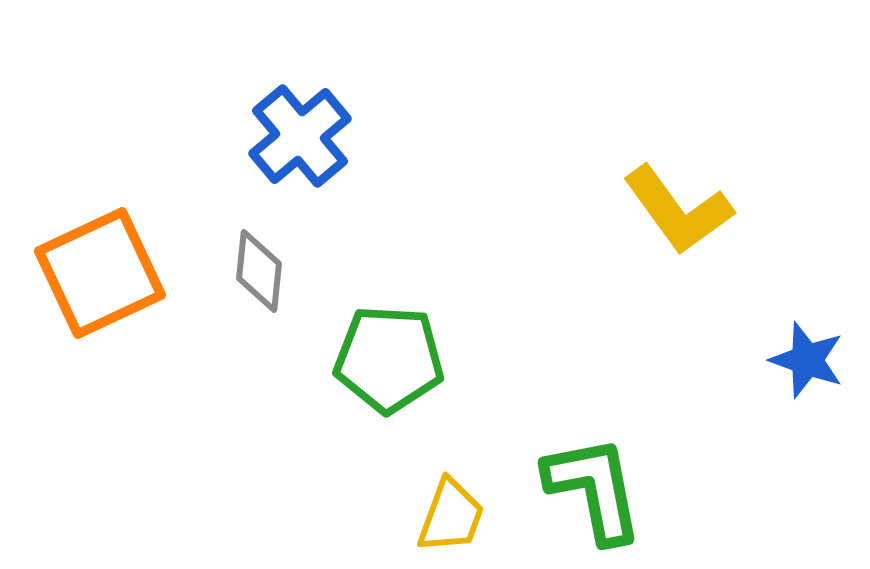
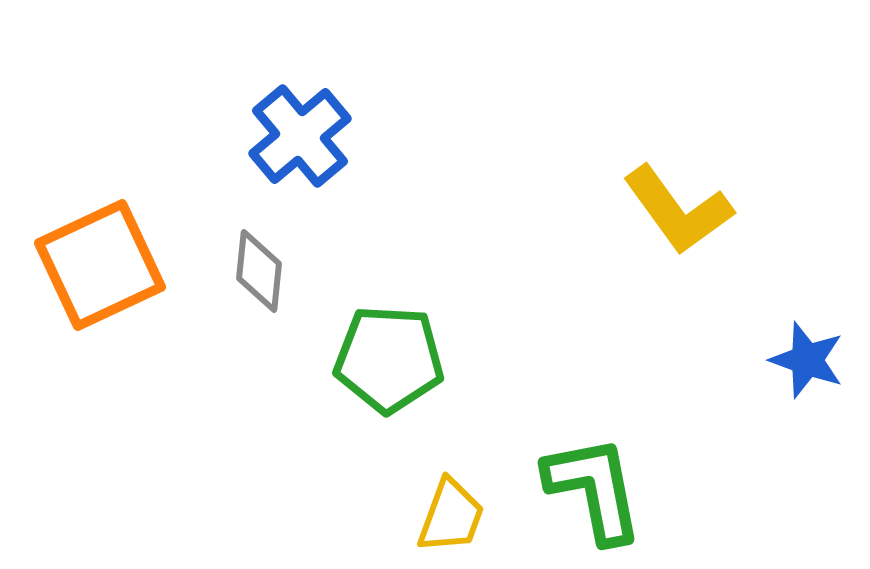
orange square: moved 8 px up
